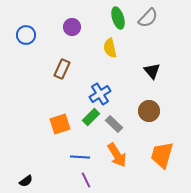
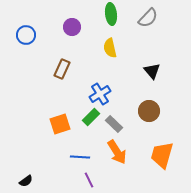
green ellipse: moved 7 px left, 4 px up; rotated 10 degrees clockwise
orange arrow: moved 3 px up
purple line: moved 3 px right
